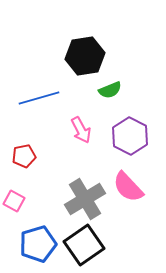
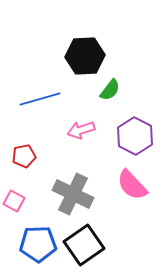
black hexagon: rotated 6 degrees clockwise
green semicircle: rotated 30 degrees counterclockwise
blue line: moved 1 px right, 1 px down
pink arrow: rotated 100 degrees clockwise
purple hexagon: moved 5 px right
pink semicircle: moved 4 px right, 2 px up
gray cross: moved 12 px left, 5 px up; rotated 33 degrees counterclockwise
blue pentagon: rotated 15 degrees clockwise
